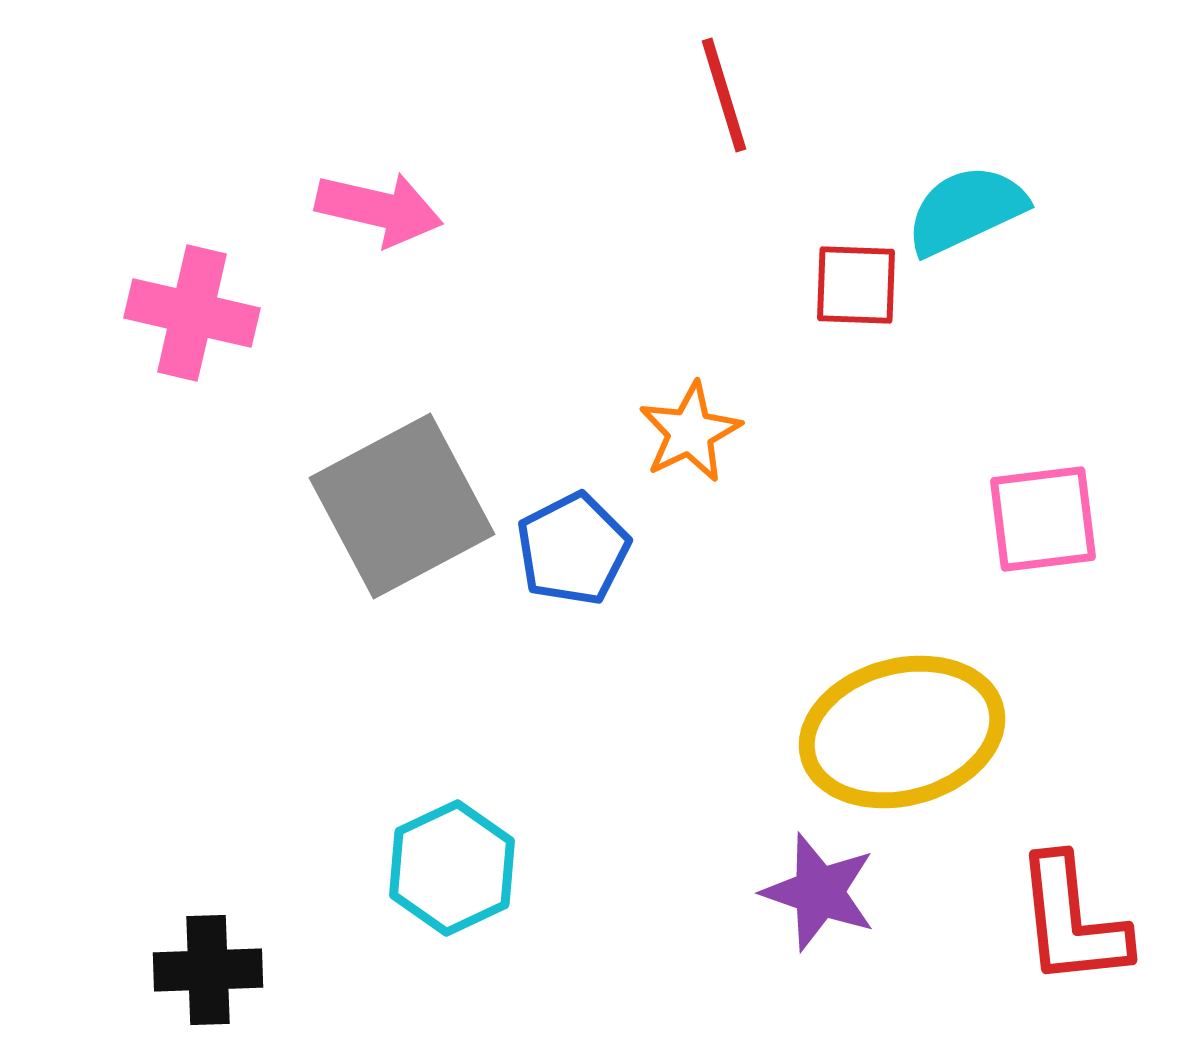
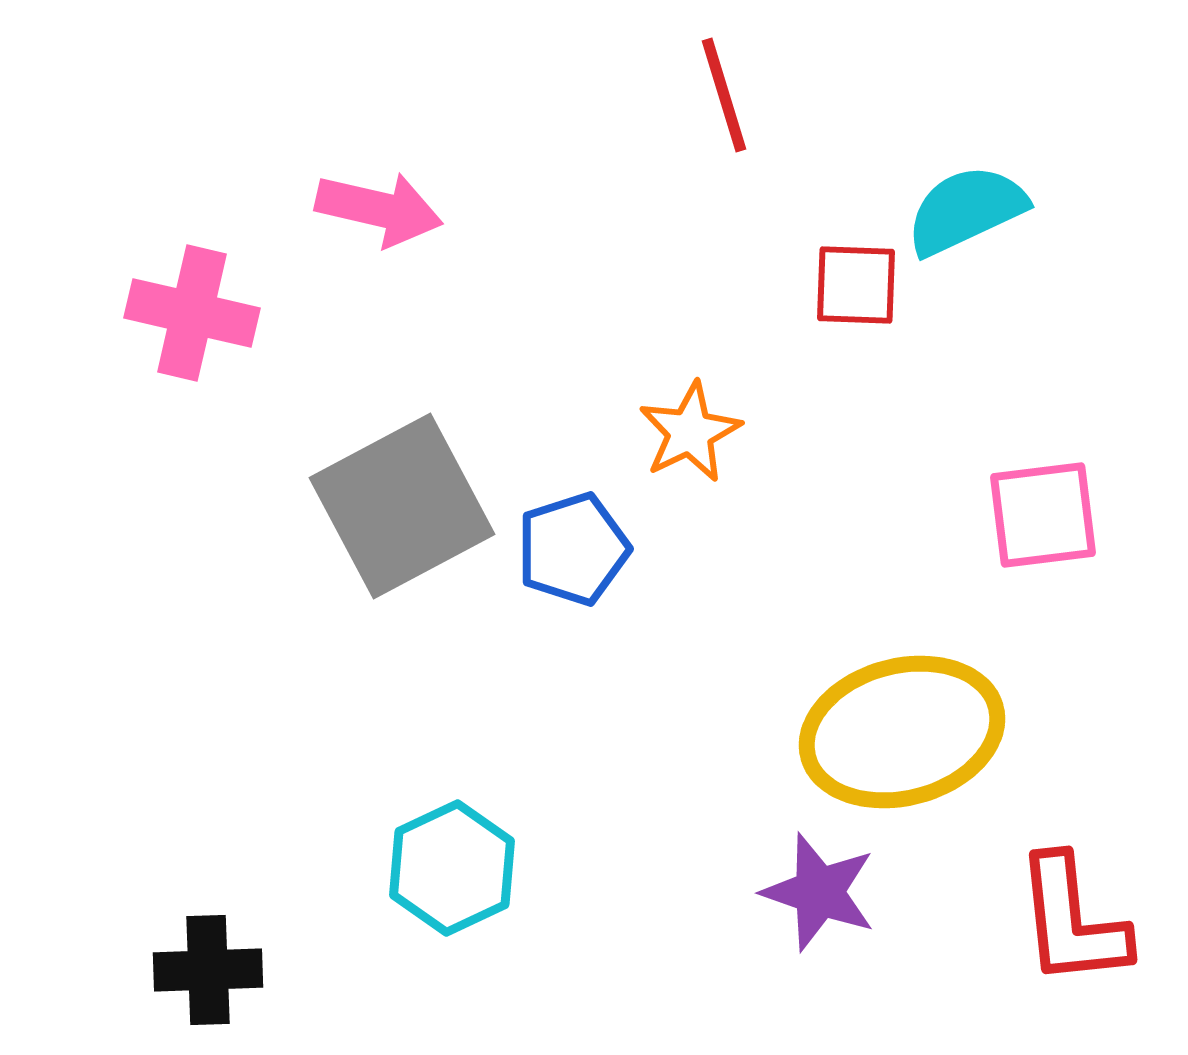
pink square: moved 4 px up
blue pentagon: rotated 9 degrees clockwise
